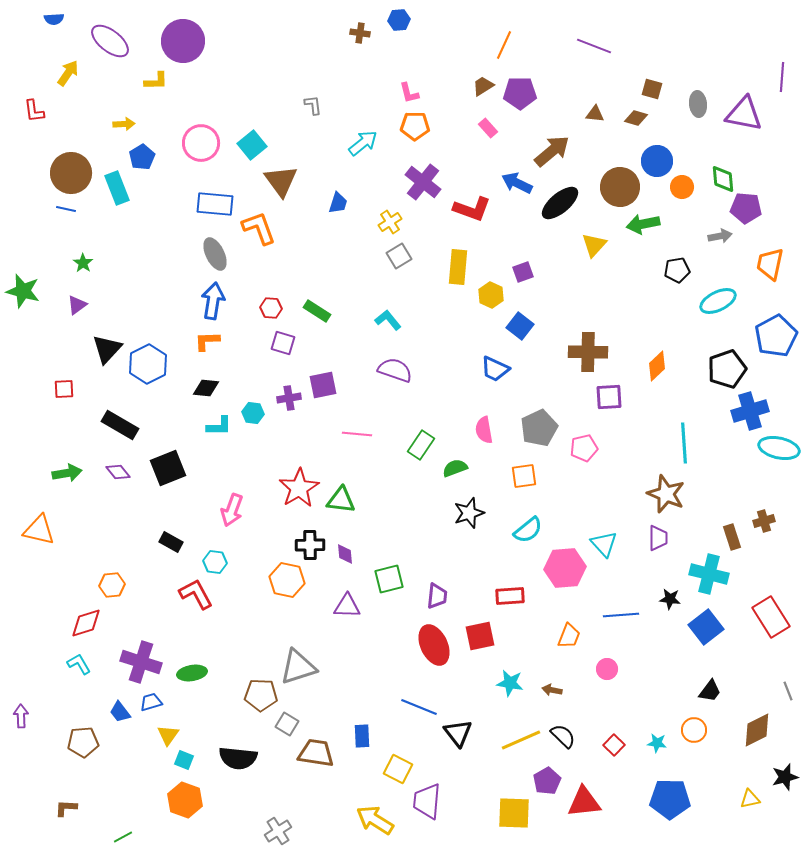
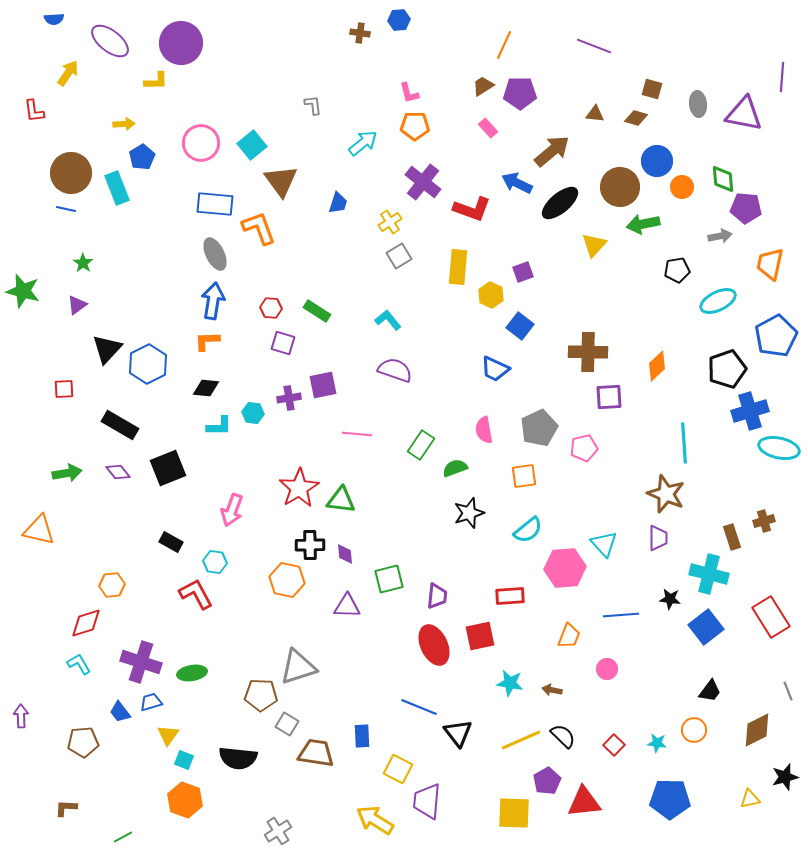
purple circle at (183, 41): moved 2 px left, 2 px down
